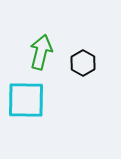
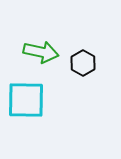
green arrow: rotated 88 degrees clockwise
